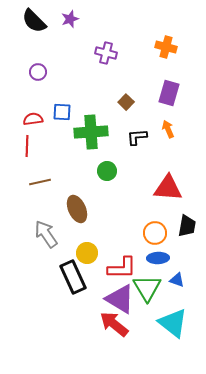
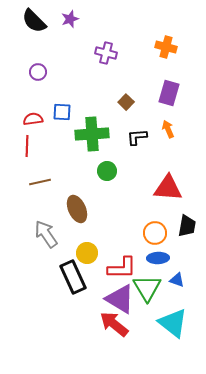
green cross: moved 1 px right, 2 px down
